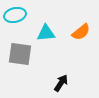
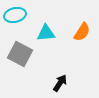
orange semicircle: moved 1 px right; rotated 18 degrees counterclockwise
gray square: rotated 20 degrees clockwise
black arrow: moved 1 px left
